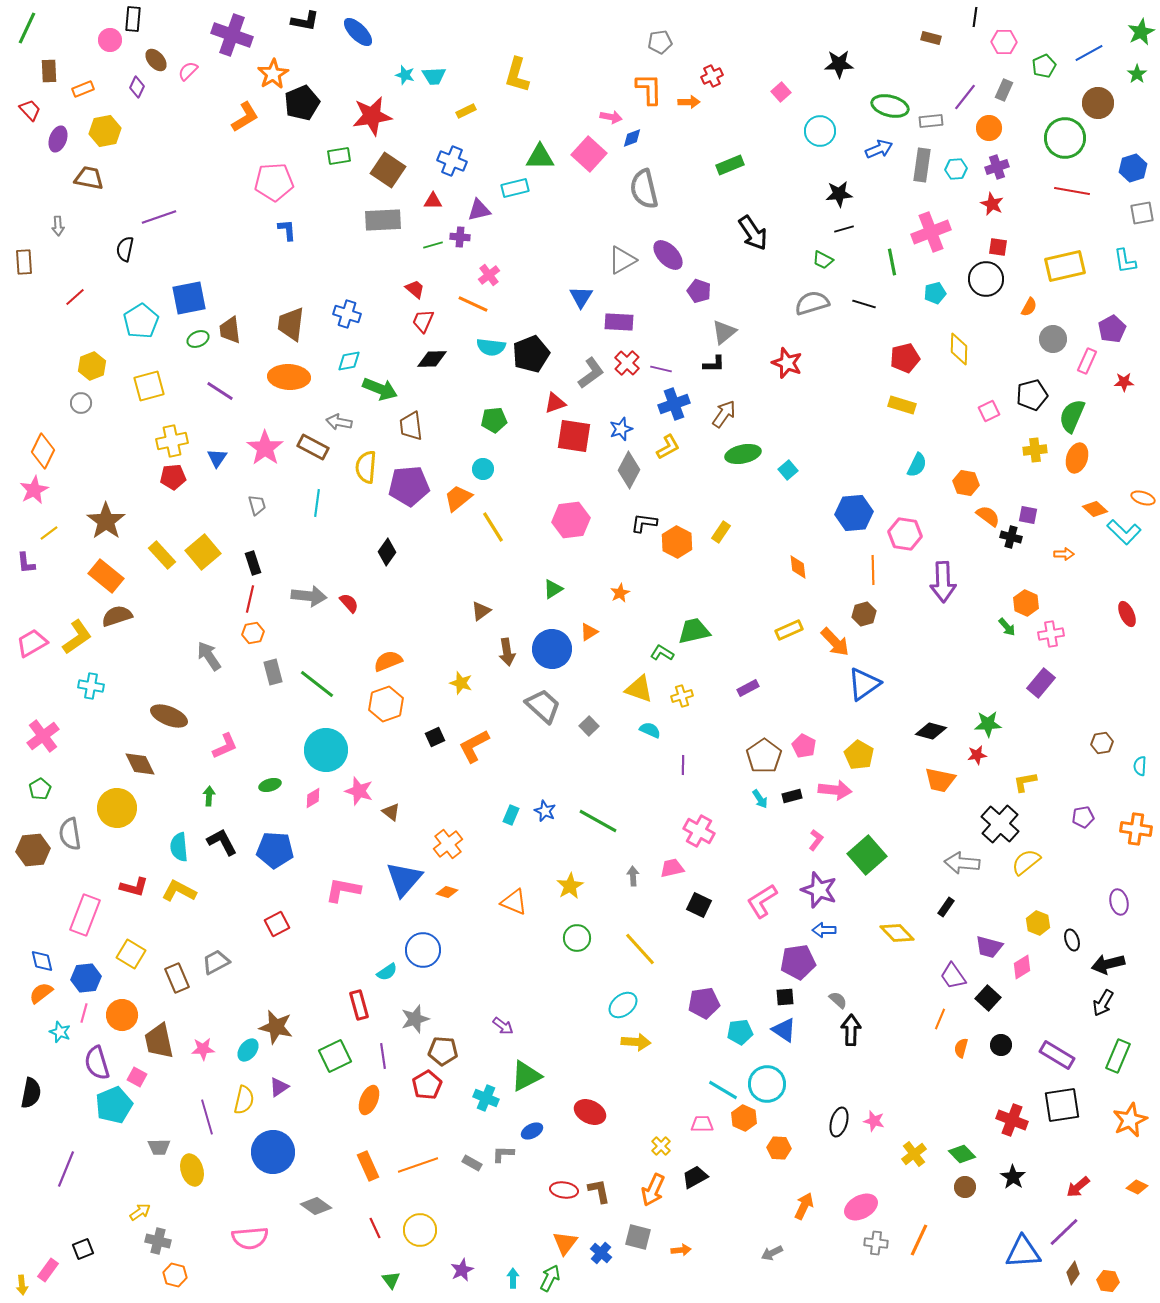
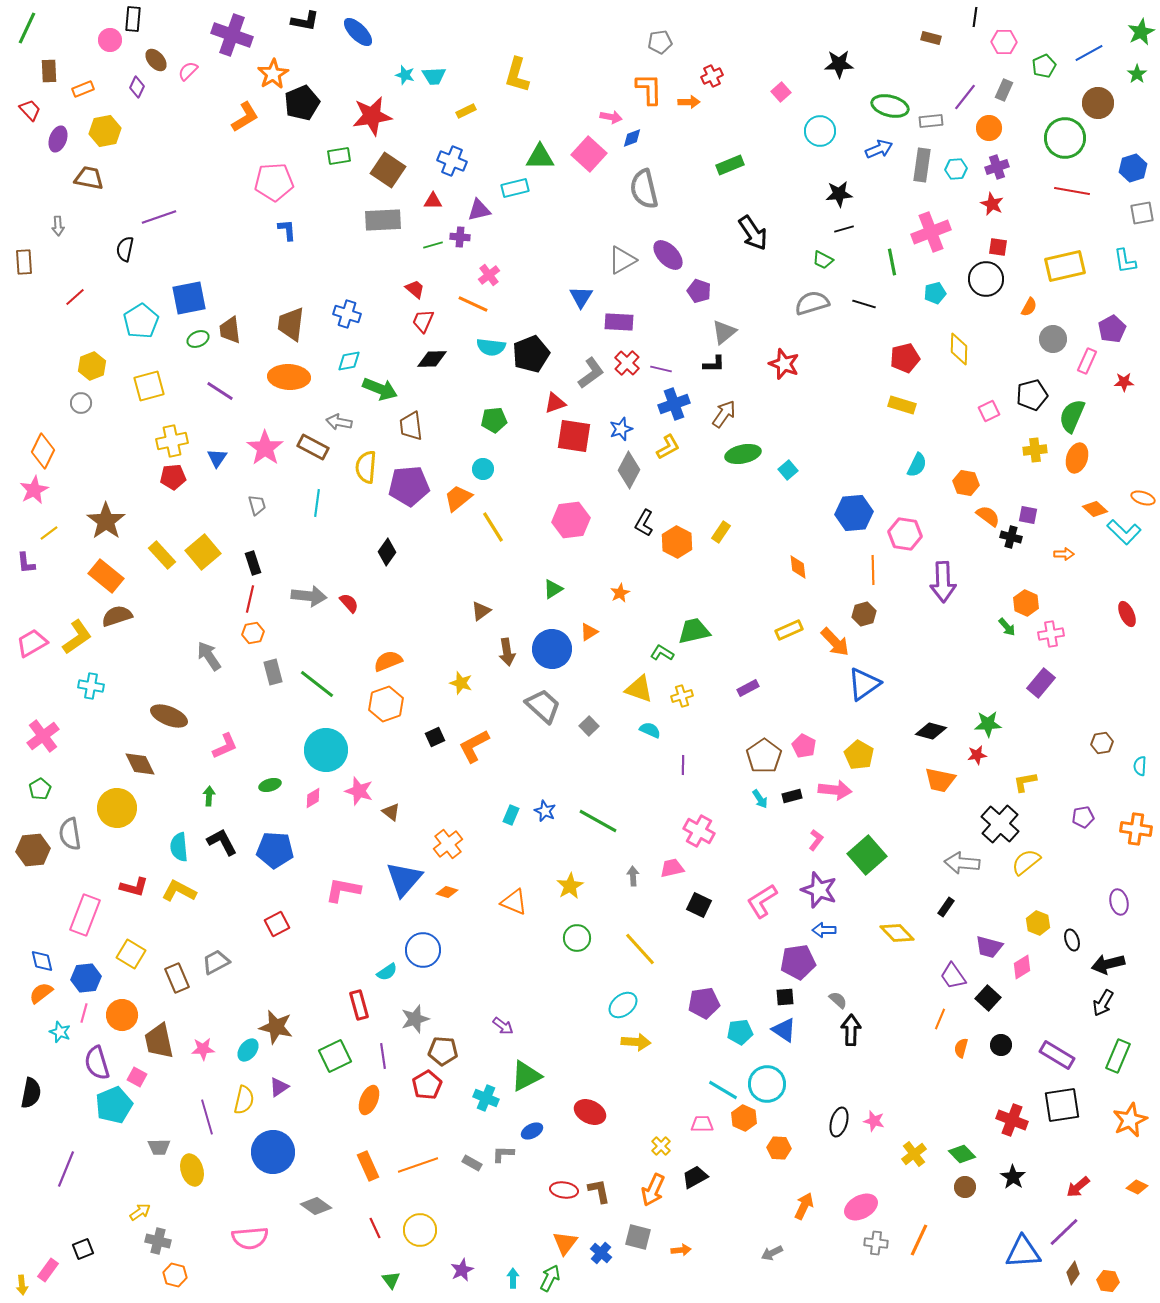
red star at (787, 363): moved 3 px left, 1 px down
black L-shape at (644, 523): rotated 68 degrees counterclockwise
